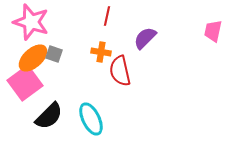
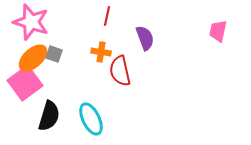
pink trapezoid: moved 5 px right
purple semicircle: rotated 115 degrees clockwise
black semicircle: rotated 28 degrees counterclockwise
